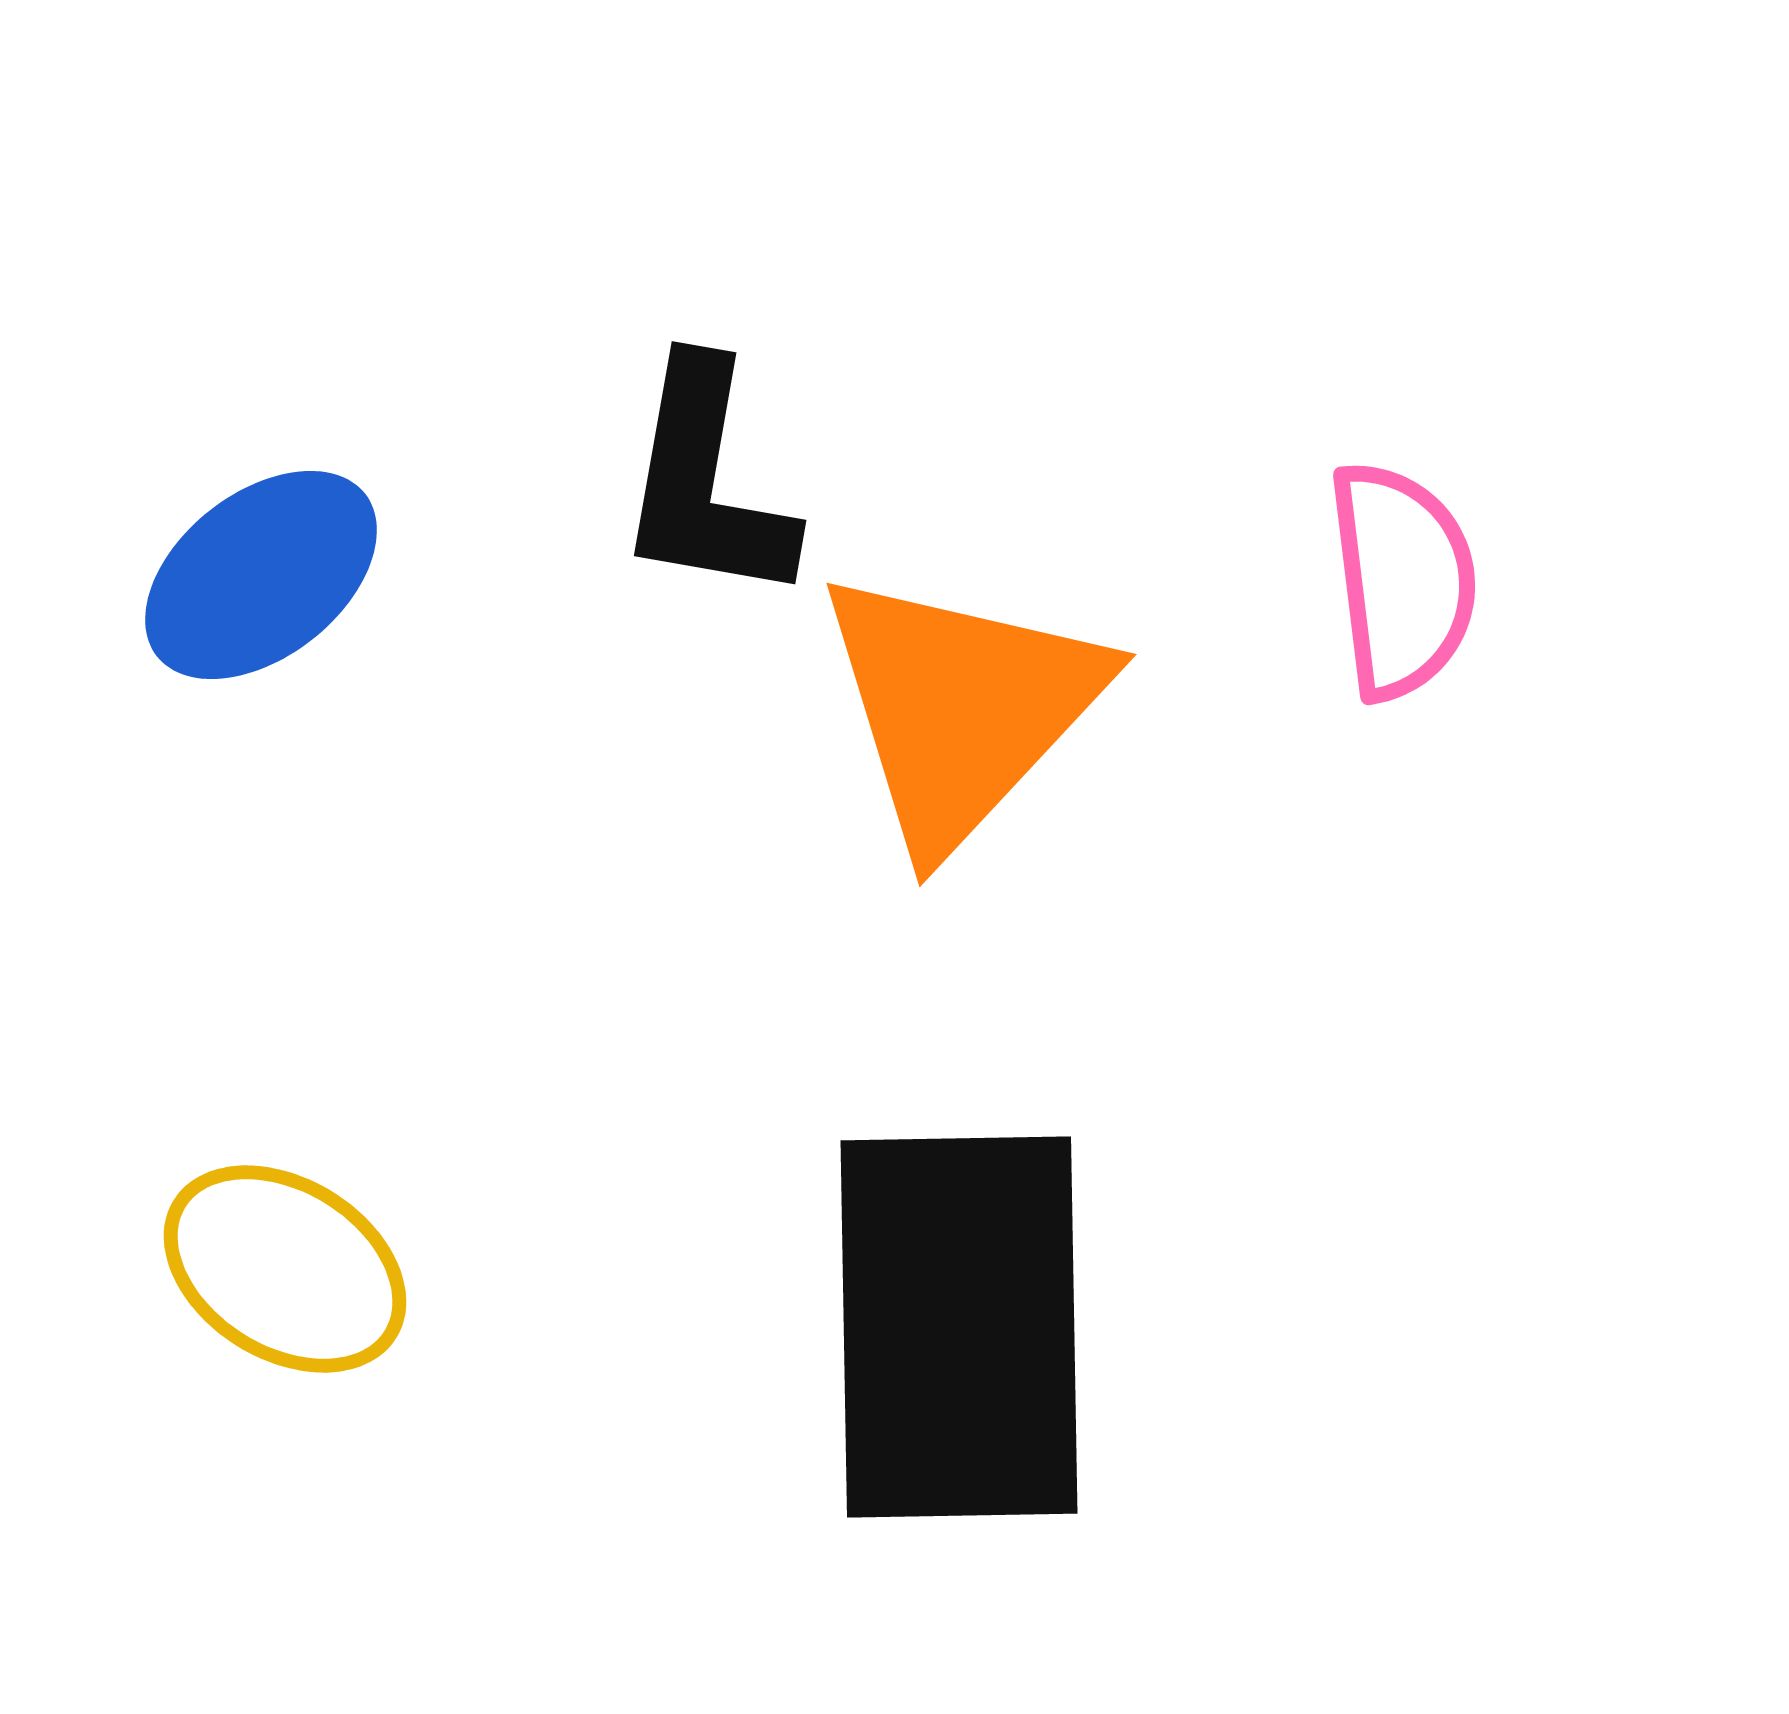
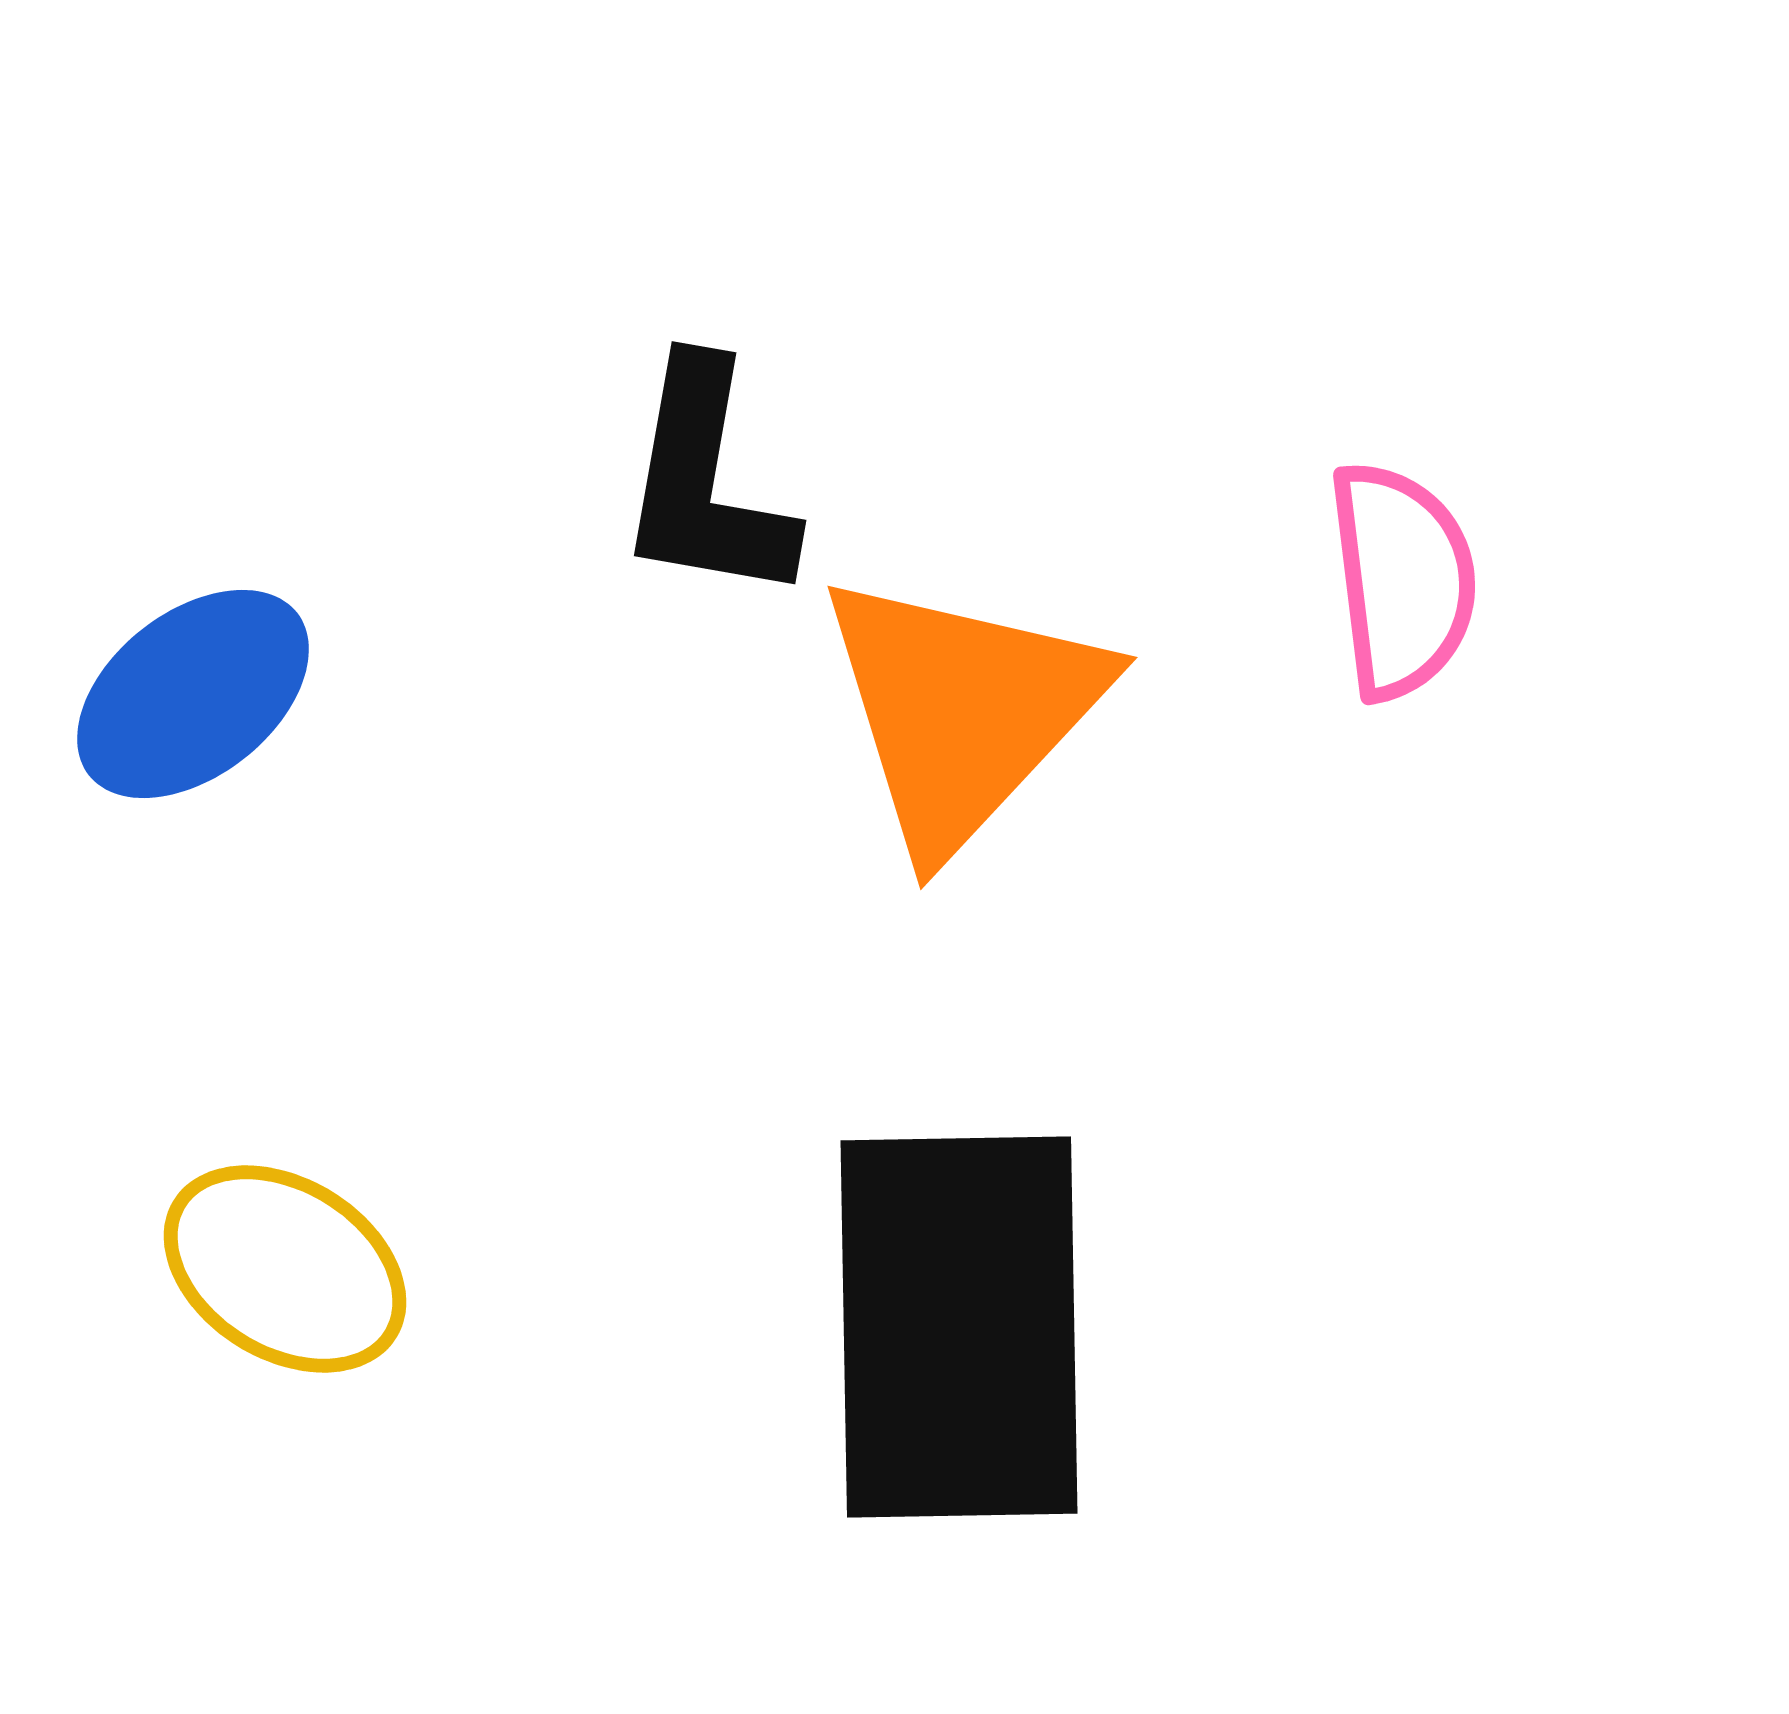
blue ellipse: moved 68 px left, 119 px down
orange triangle: moved 1 px right, 3 px down
